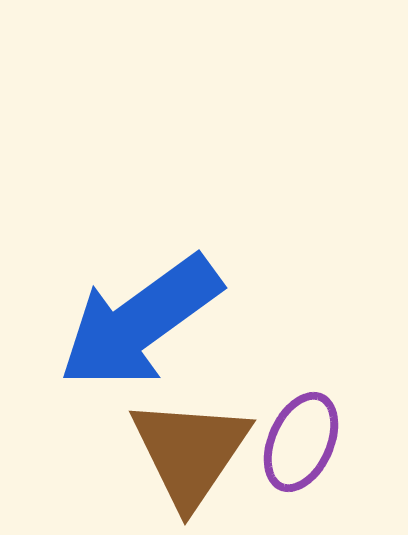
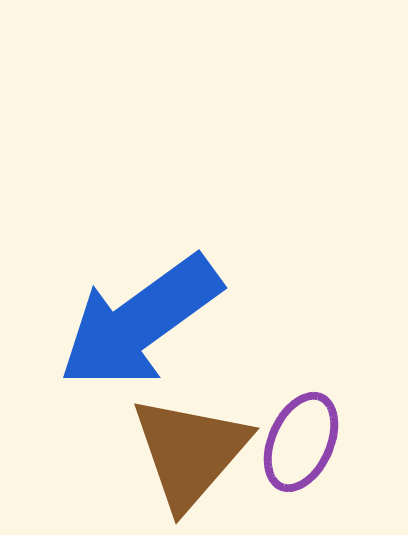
brown triangle: rotated 7 degrees clockwise
